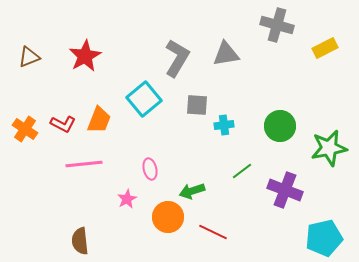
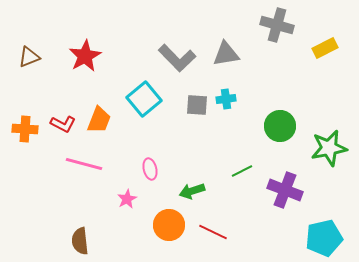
gray L-shape: rotated 105 degrees clockwise
cyan cross: moved 2 px right, 26 px up
orange cross: rotated 30 degrees counterclockwise
pink line: rotated 21 degrees clockwise
green line: rotated 10 degrees clockwise
orange circle: moved 1 px right, 8 px down
